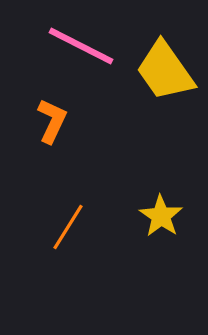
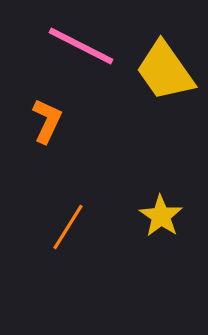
orange L-shape: moved 5 px left
